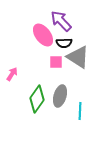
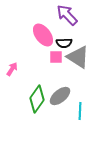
purple arrow: moved 6 px right, 6 px up
pink square: moved 5 px up
pink arrow: moved 5 px up
gray ellipse: rotated 35 degrees clockwise
